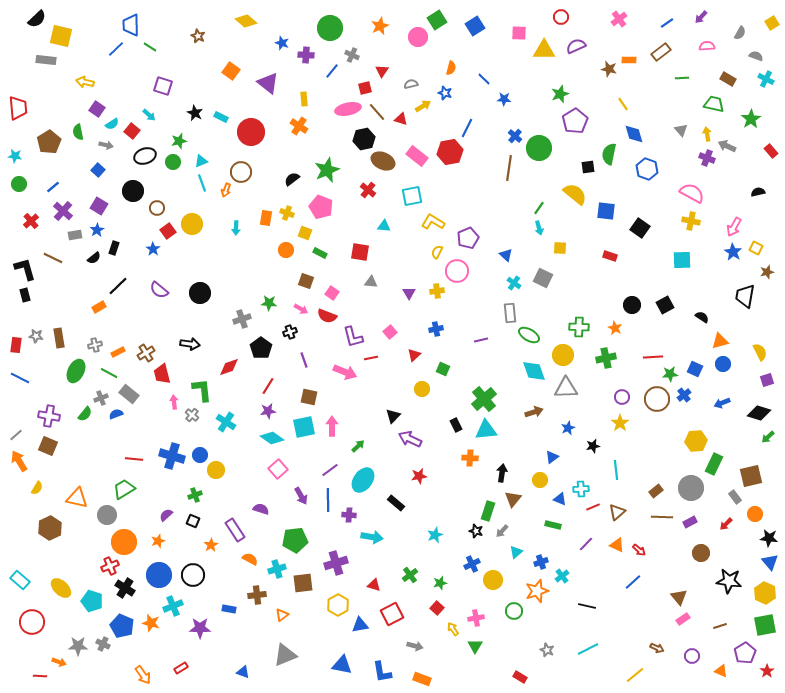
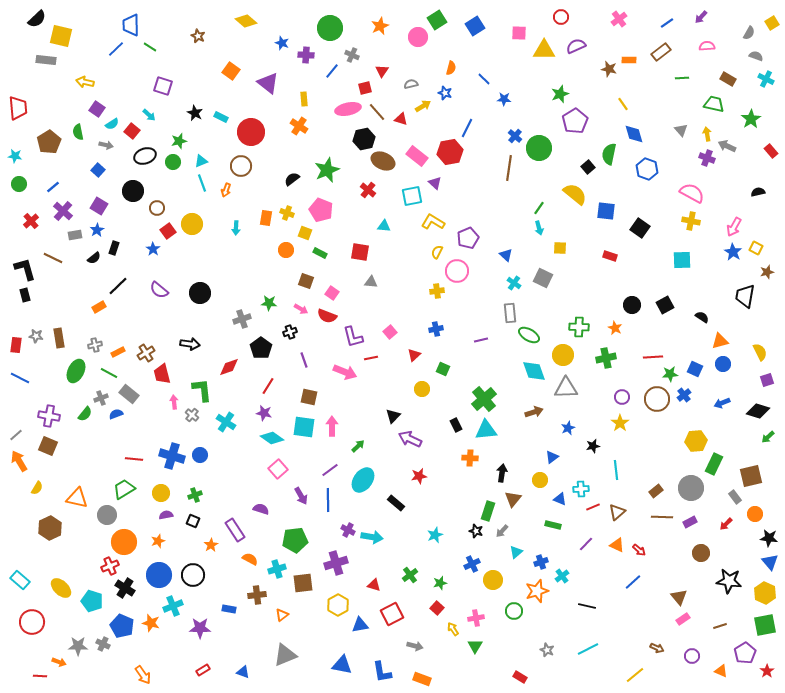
gray semicircle at (740, 33): moved 9 px right
black square at (588, 167): rotated 32 degrees counterclockwise
brown circle at (241, 172): moved 6 px up
pink pentagon at (321, 207): moved 3 px down
purple triangle at (409, 293): moved 26 px right, 110 px up; rotated 16 degrees counterclockwise
purple star at (268, 411): moved 4 px left, 2 px down; rotated 21 degrees clockwise
black diamond at (759, 413): moved 1 px left, 2 px up
cyan square at (304, 427): rotated 20 degrees clockwise
yellow circle at (216, 470): moved 55 px left, 23 px down
purple semicircle at (166, 515): rotated 32 degrees clockwise
purple cross at (349, 515): moved 1 px left, 15 px down; rotated 24 degrees clockwise
red rectangle at (181, 668): moved 22 px right, 2 px down
